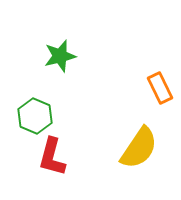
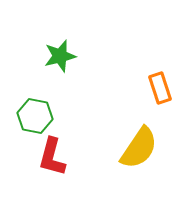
orange rectangle: rotated 8 degrees clockwise
green hexagon: rotated 12 degrees counterclockwise
